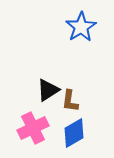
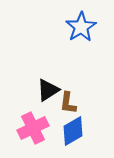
brown L-shape: moved 2 px left, 2 px down
blue diamond: moved 1 px left, 2 px up
